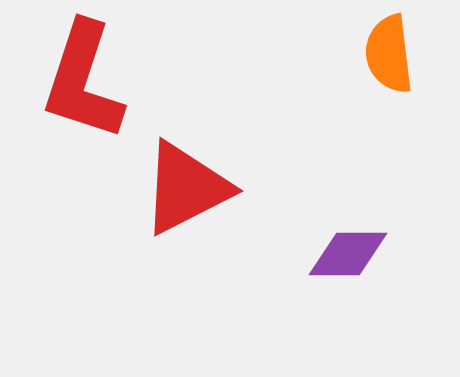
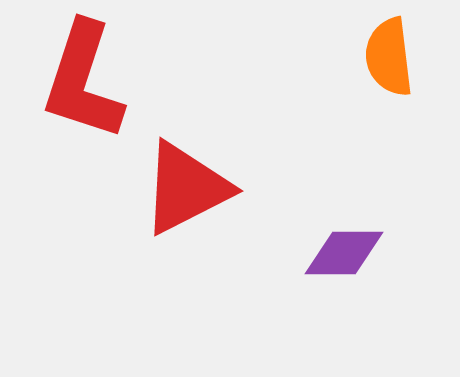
orange semicircle: moved 3 px down
purple diamond: moved 4 px left, 1 px up
